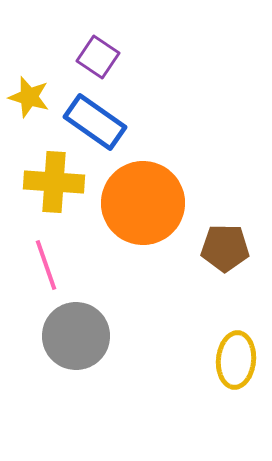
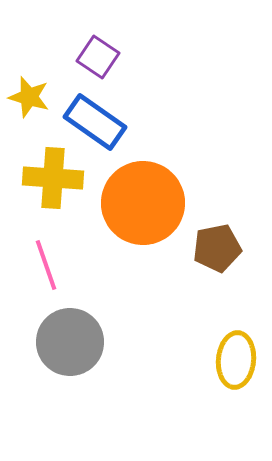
yellow cross: moved 1 px left, 4 px up
brown pentagon: moved 8 px left; rotated 12 degrees counterclockwise
gray circle: moved 6 px left, 6 px down
